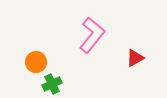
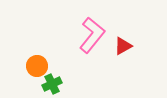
red triangle: moved 12 px left, 12 px up
orange circle: moved 1 px right, 4 px down
